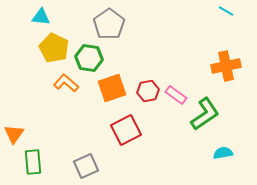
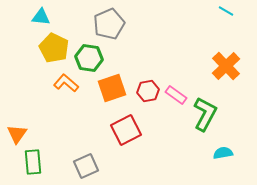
gray pentagon: rotated 12 degrees clockwise
orange cross: rotated 32 degrees counterclockwise
green L-shape: rotated 28 degrees counterclockwise
orange triangle: moved 3 px right
